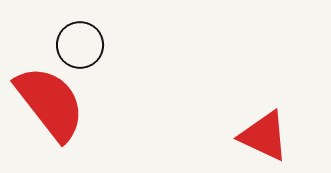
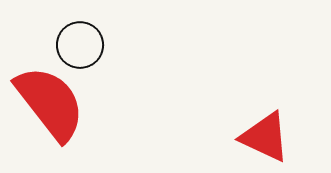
red triangle: moved 1 px right, 1 px down
